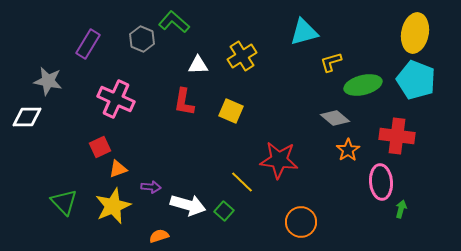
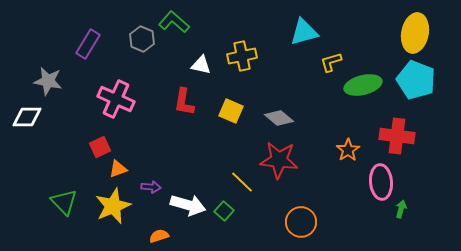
yellow cross: rotated 20 degrees clockwise
white triangle: moved 3 px right; rotated 15 degrees clockwise
gray diamond: moved 56 px left
